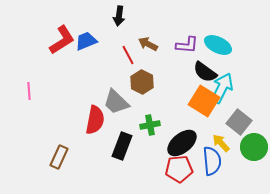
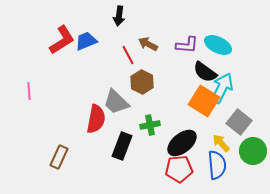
red semicircle: moved 1 px right, 1 px up
green circle: moved 1 px left, 4 px down
blue semicircle: moved 5 px right, 4 px down
